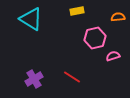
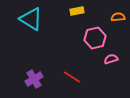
pink semicircle: moved 2 px left, 3 px down
